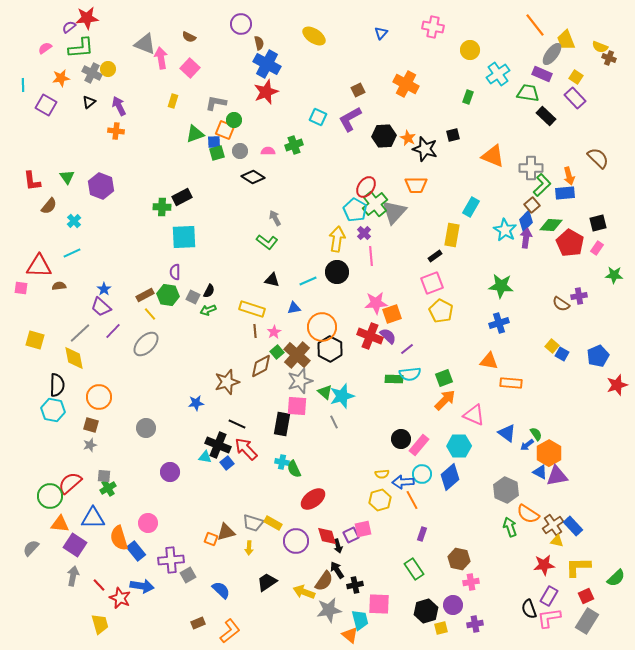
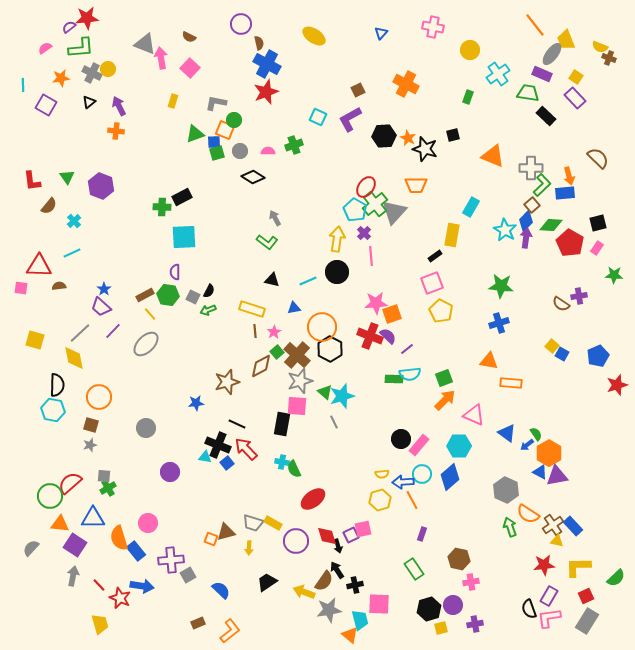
black hexagon at (426, 611): moved 3 px right, 2 px up
